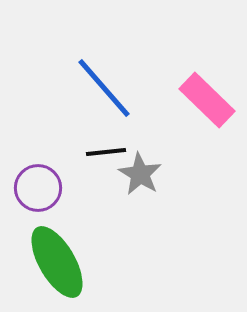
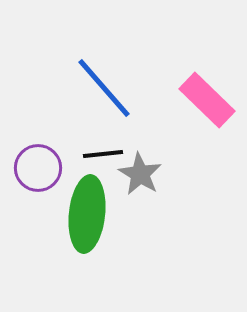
black line: moved 3 px left, 2 px down
purple circle: moved 20 px up
green ellipse: moved 30 px right, 48 px up; rotated 36 degrees clockwise
